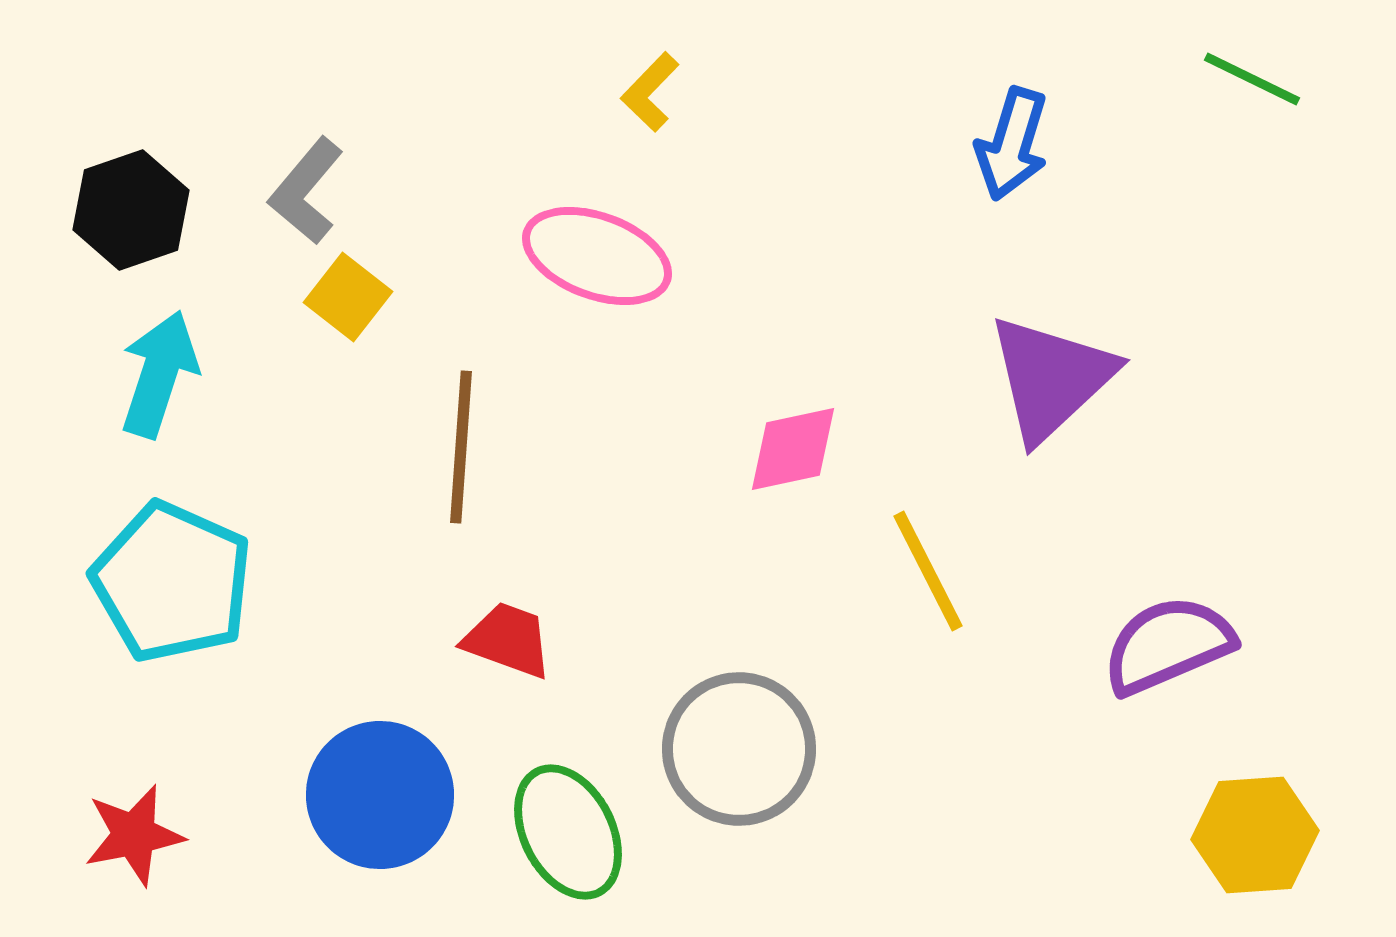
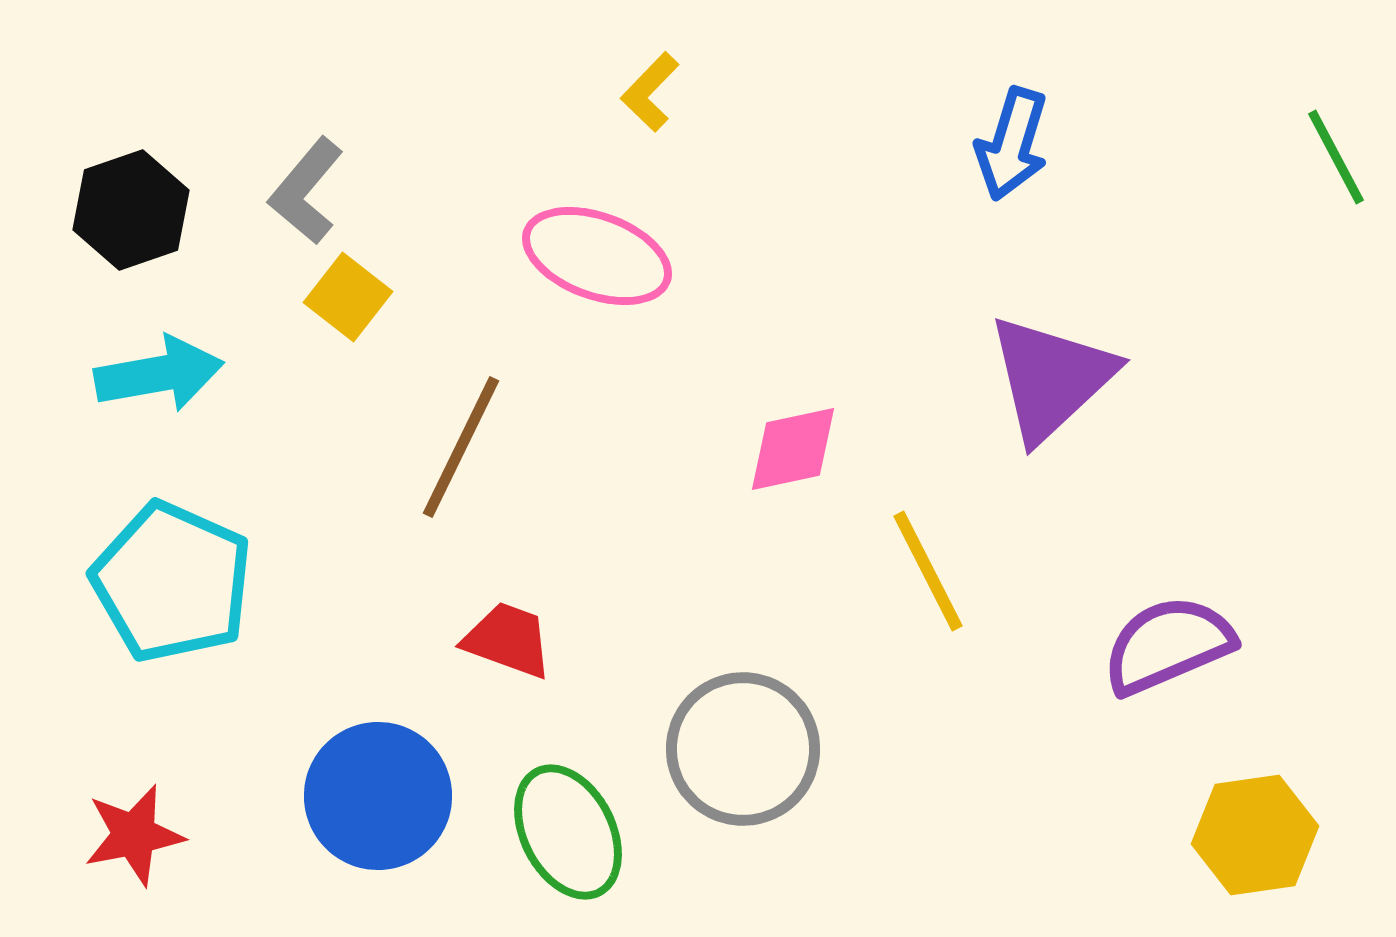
green line: moved 84 px right, 78 px down; rotated 36 degrees clockwise
cyan arrow: rotated 62 degrees clockwise
brown line: rotated 22 degrees clockwise
gray circle: moved 4 px right
blue circle: moved 2 px left, 1 px down
yellow hexagon: rotated 4 degrees counterclockwise
